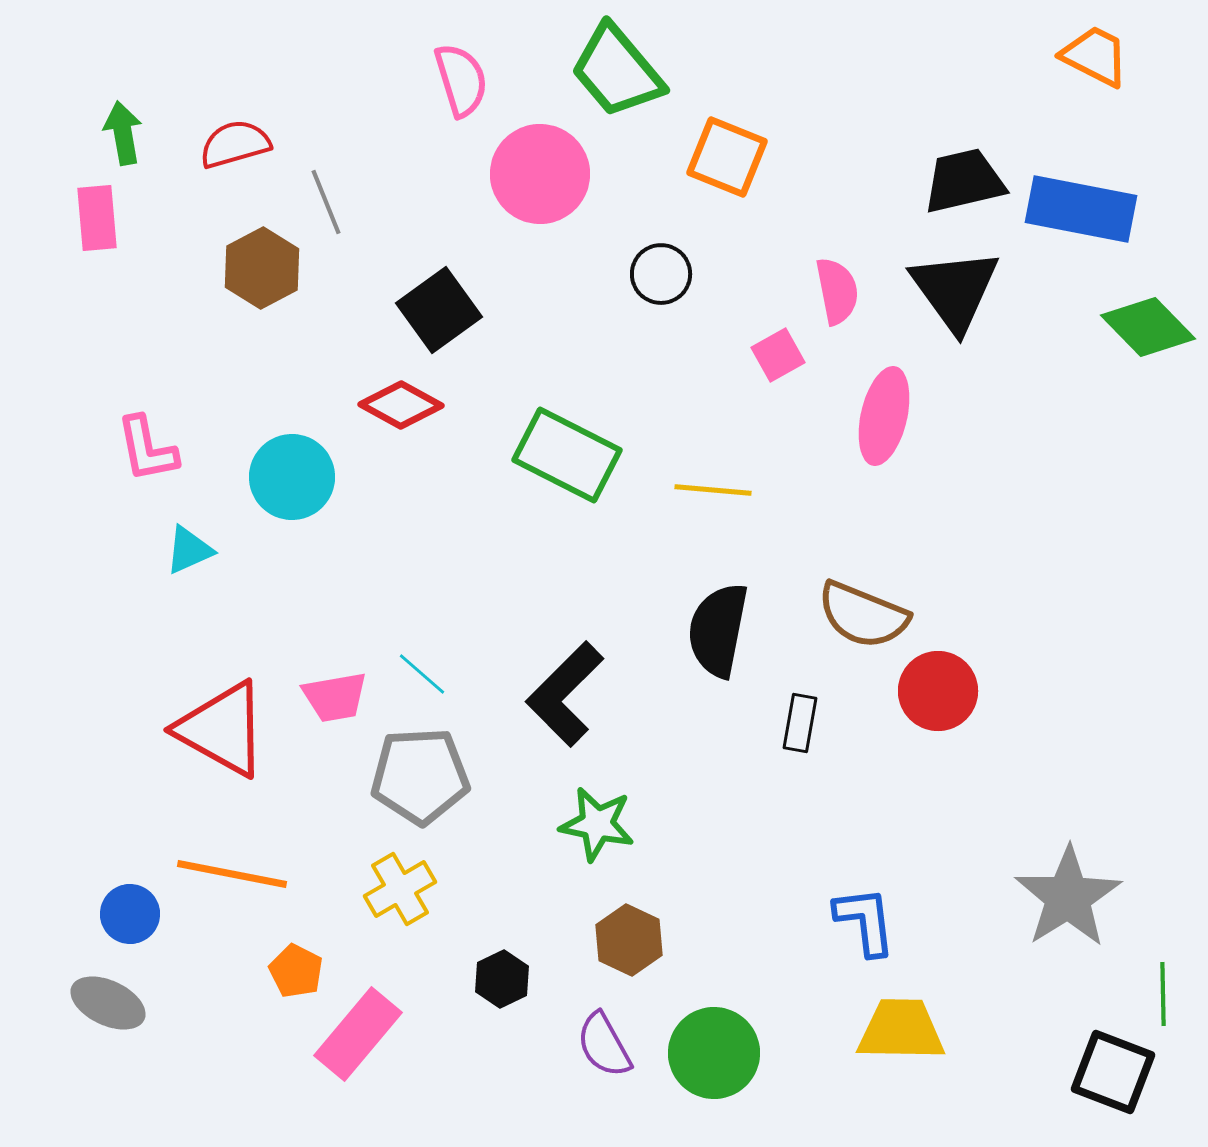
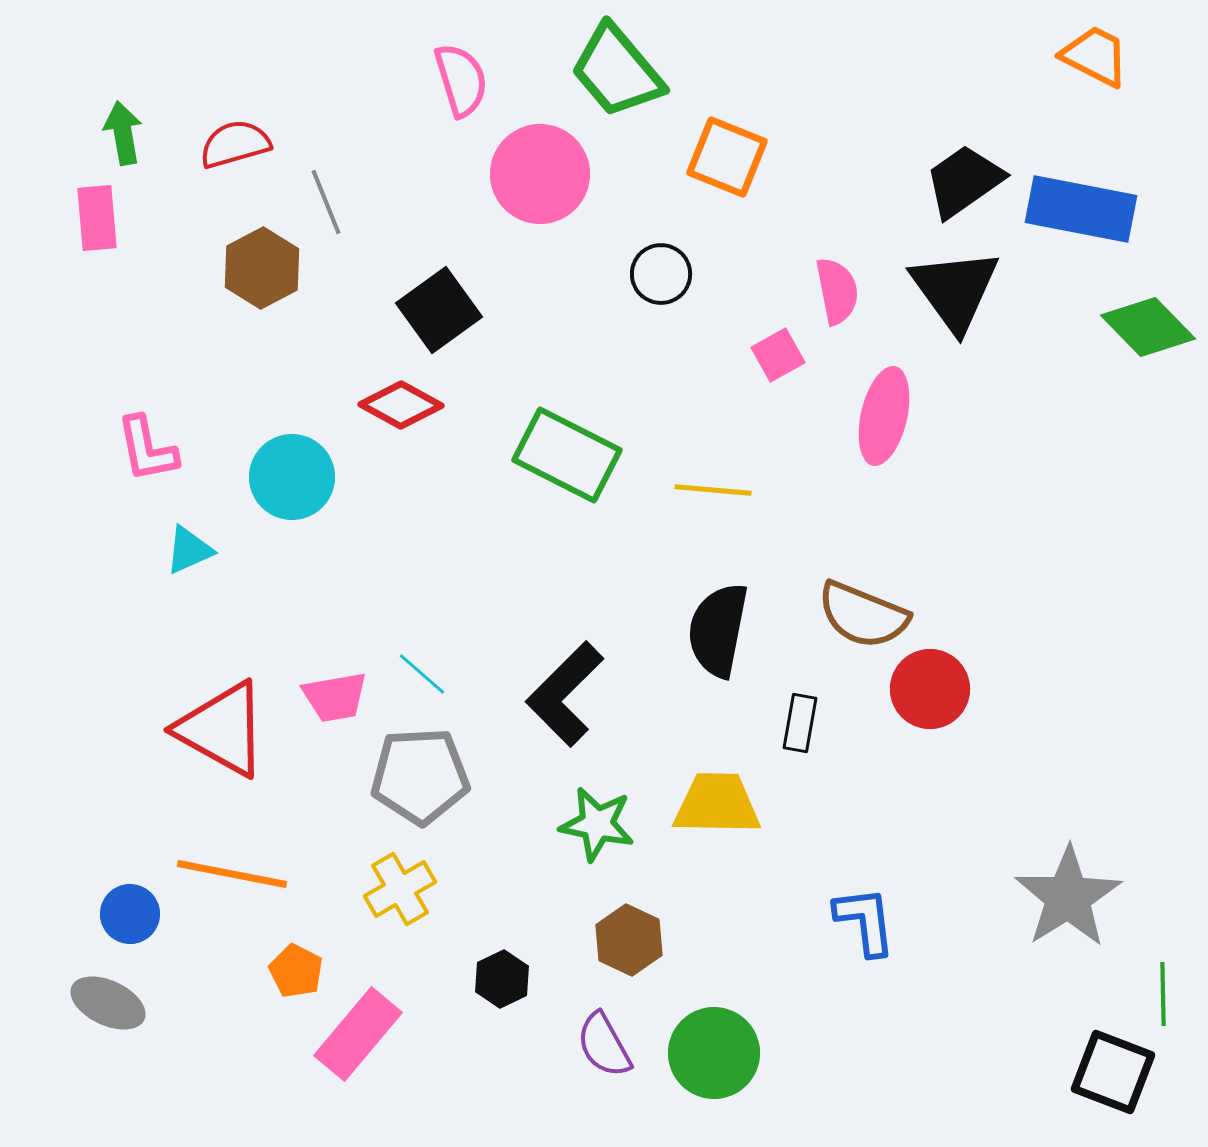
black trapezoid at (964, 181): rotated 22 degrees counterclockwise
red circle at (938, 691): moved 8 px left, 2 px up
yellow trapezoid at (901, 1030): moved 184 px left, 226 px up
